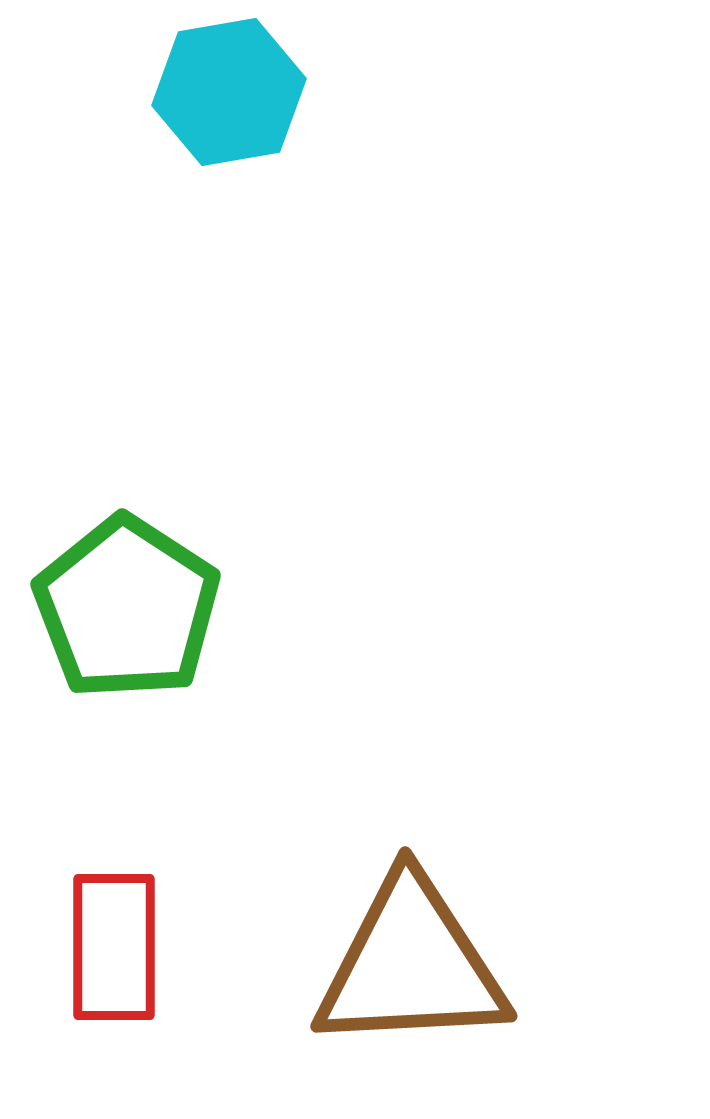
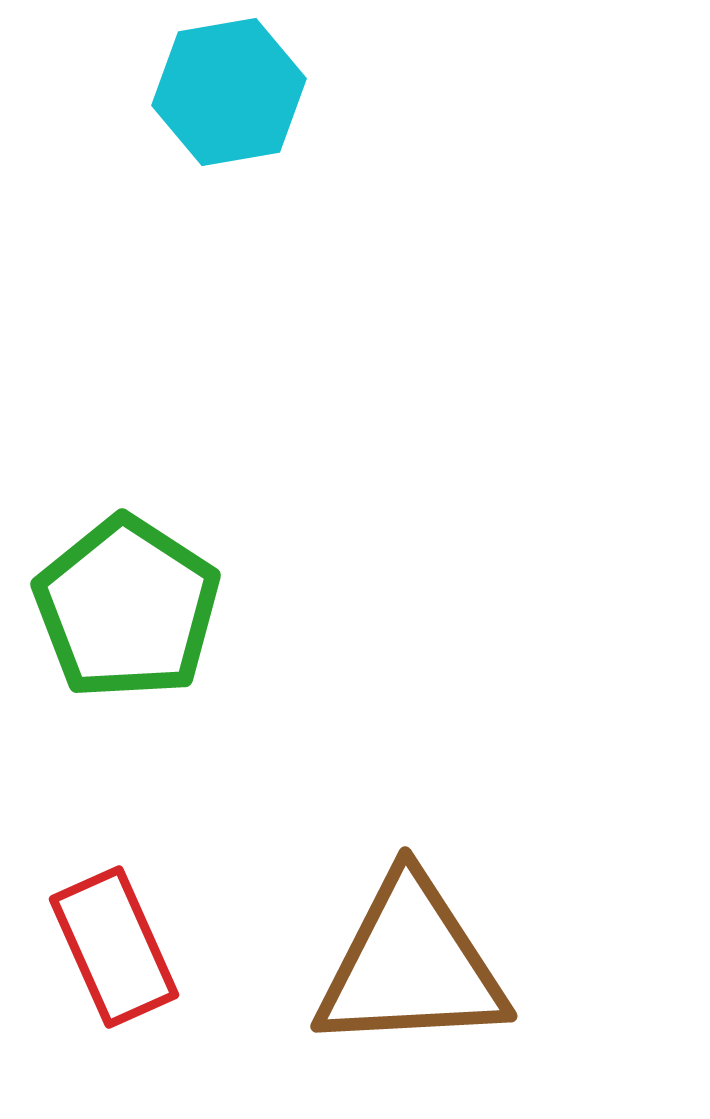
red rectangle: rotated 24 degrees counterclockwise
